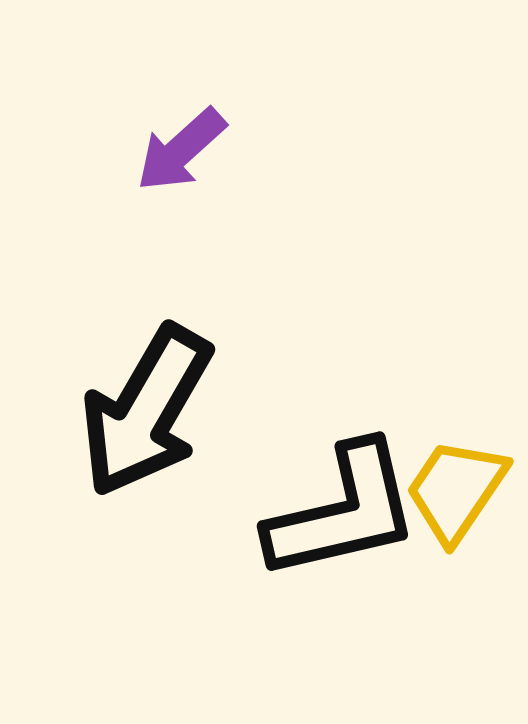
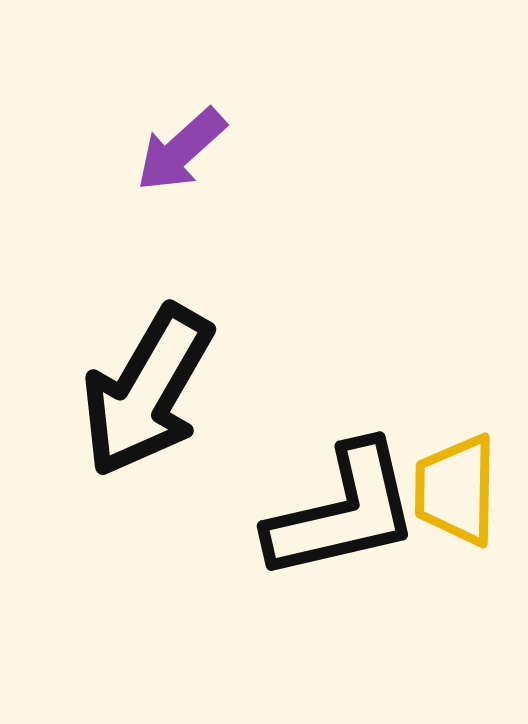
black arrow: moved 1 px right, 20 px up
yellow trapezoid: rotated 33 degrees counterclockwise
